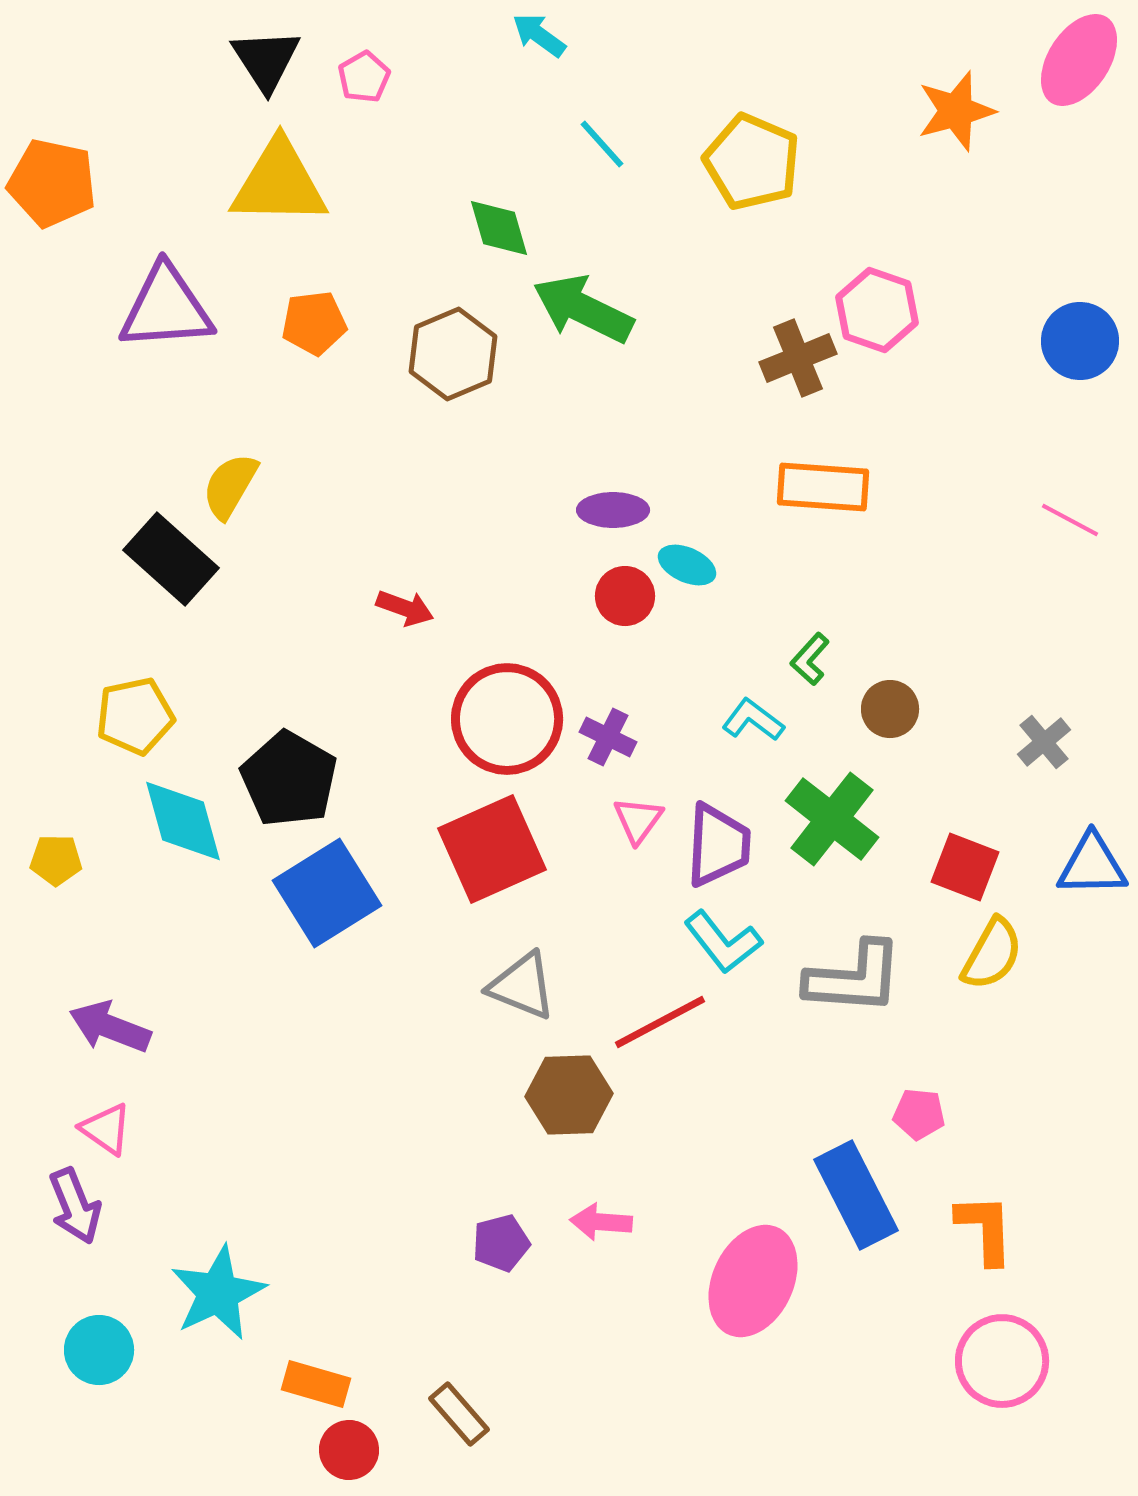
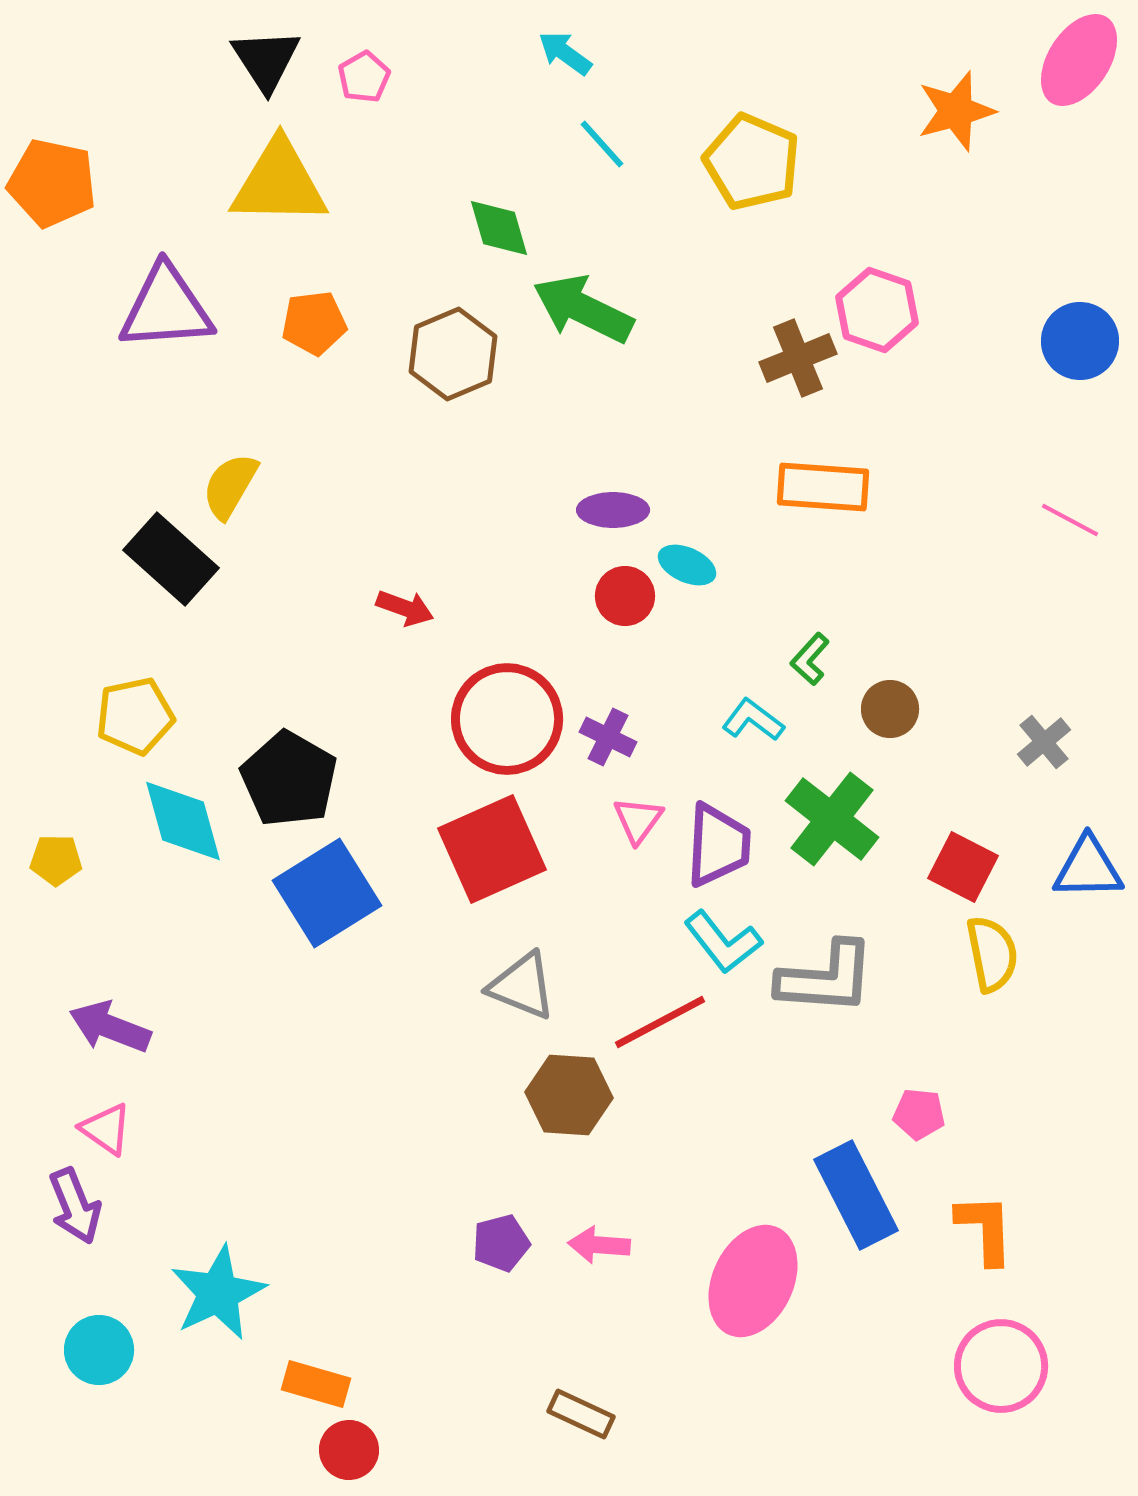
cyan arrow at (539, 35): moved 26 px right, 18 px down
blue triangle at (1092, 865): moved 4 px left, 3 px down
red square at (965, 867): moved 2 px left; rotated 6 degrees clockwise
yellow semicircle at (992, 954): rotated 40 degrees counterclockwise
gray L-shape at (854, 978): moved 28 px left
brown hexagon at (569, 1095): rotated 6 degrees clockwise
pink arrow at (601, 1222): moved 2 px left, 23 px down
pink circle at (1002, 1361): moved 1 px left, 5 px down
brown rectangle at (459, 1414): moved 122 px right; rotated 24 degrees counterclockwise
